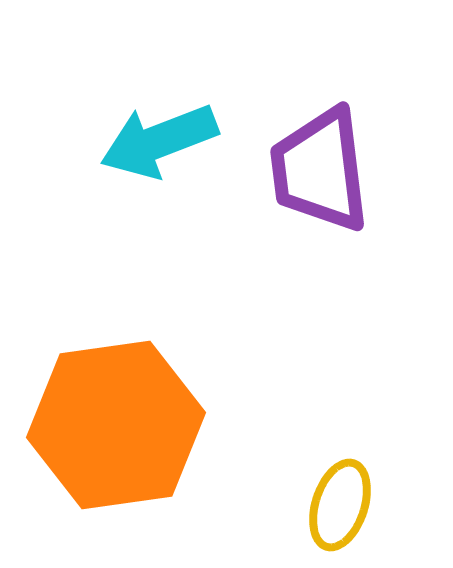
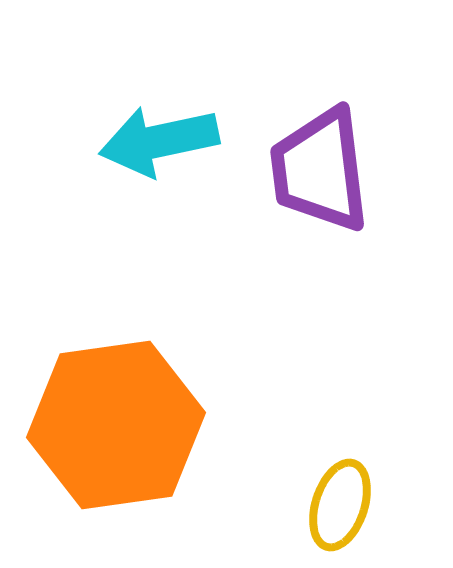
cyan arrow: rotated 9 degrees clockwise
